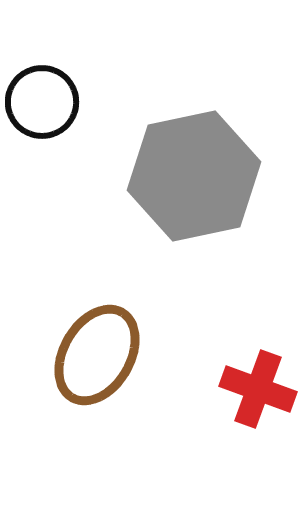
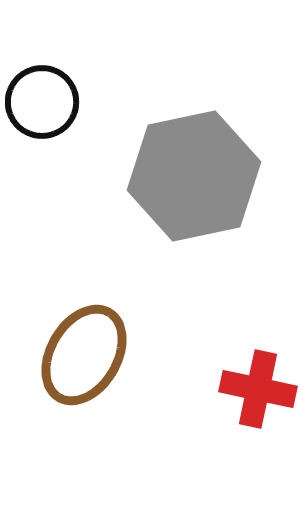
brown ellipse: moved 13 px left
red cross: rotated 8 degrees counterclockwise
